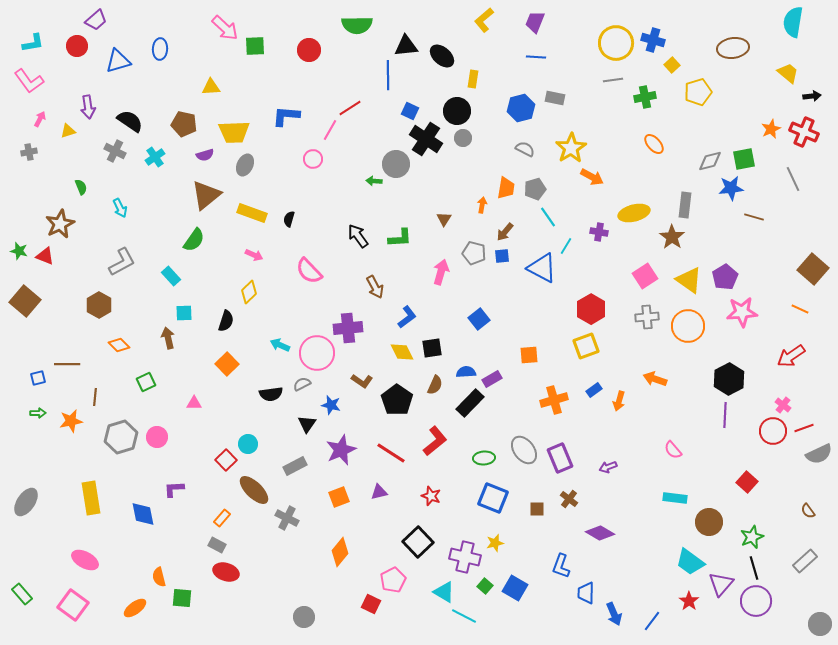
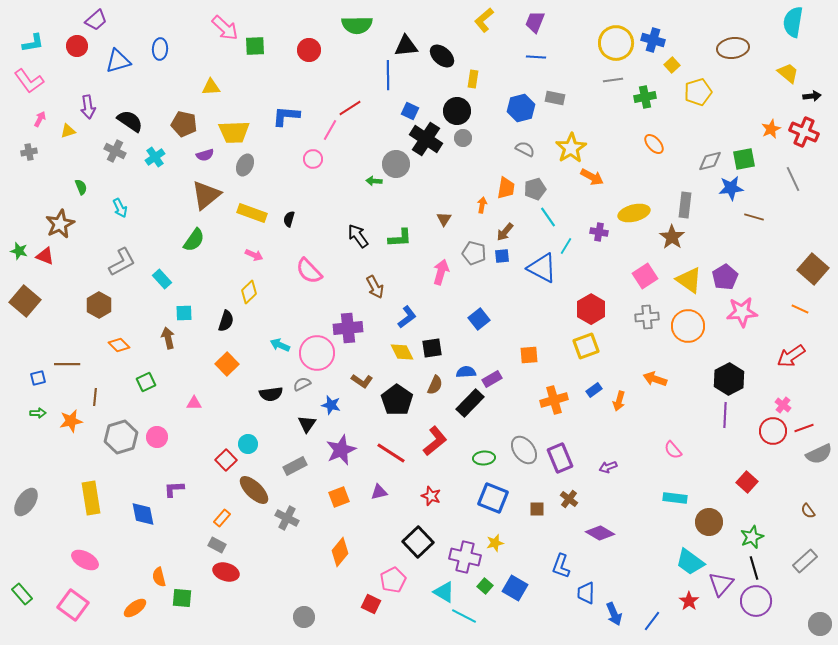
cyan rectangle at (171, 276): moved 9 px left, 3 px down
